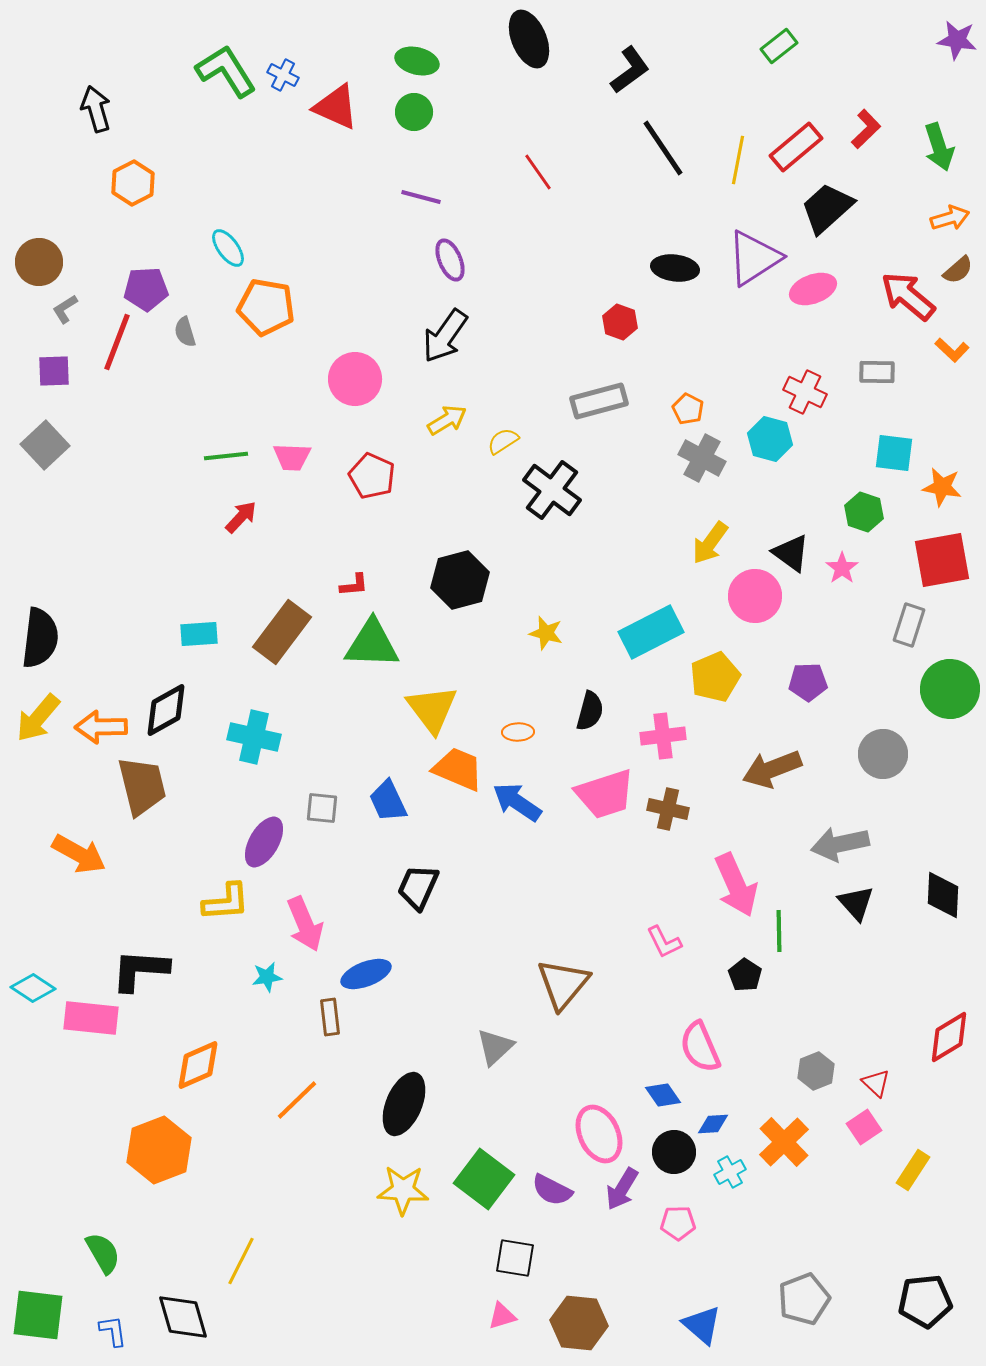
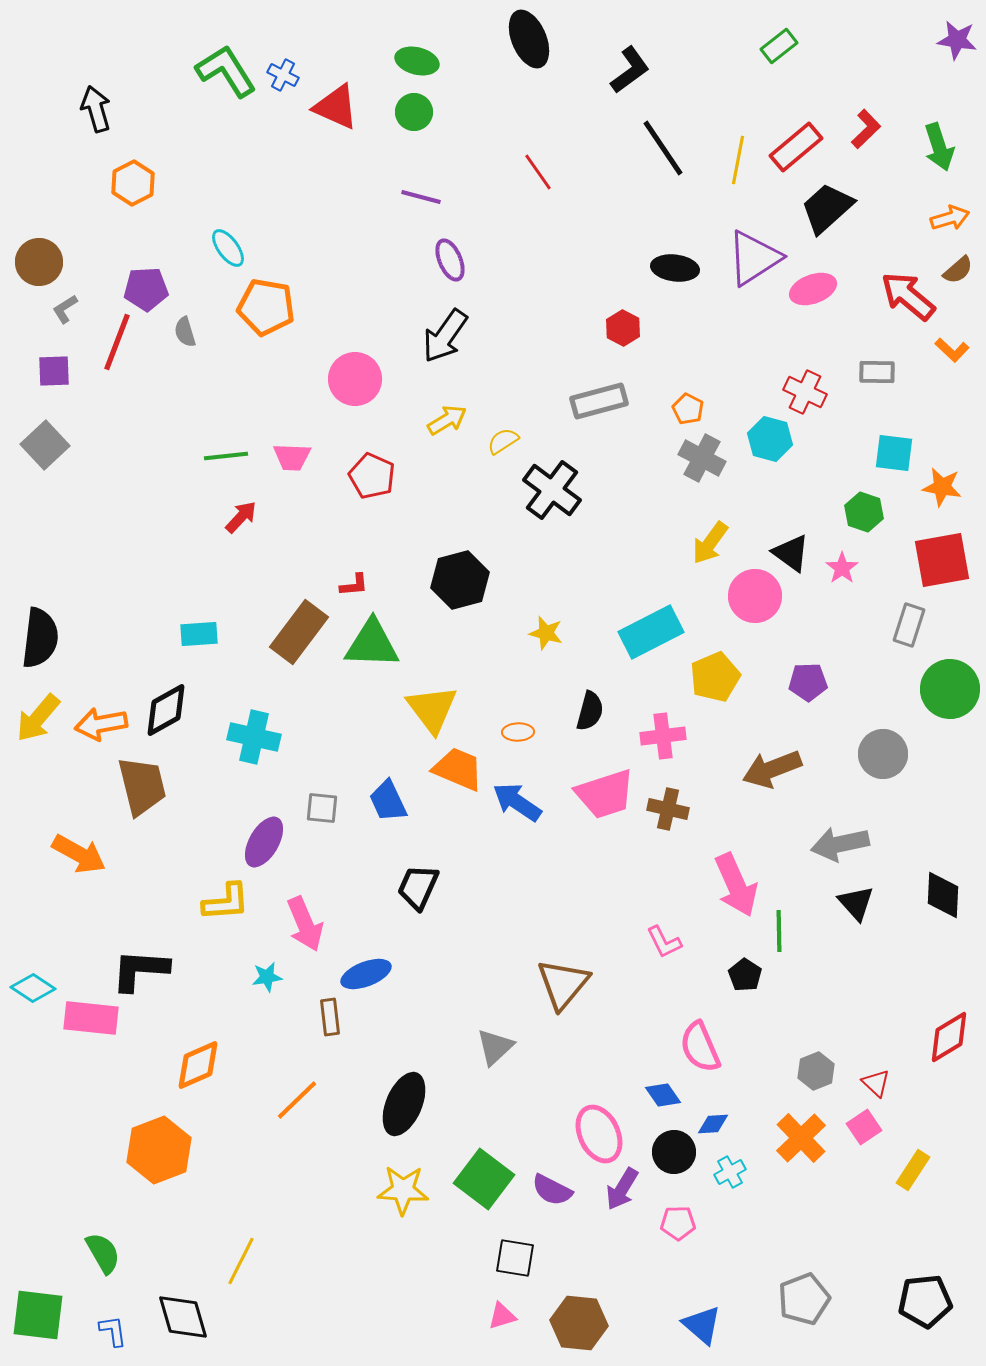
red hexagon at (620, 322): moved 3 px right, 6 px down; rotated 8 degrees clockwise
brown rectangle at (282, 632): moved 17 px right
orange arrow at (101, 727): moved 3 px up; rotated 9 degrees counterclockwise
orange cross at (784, 1142): moved 17 px right, 4 px up
